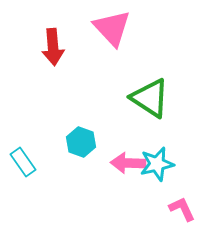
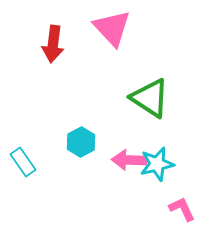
red arrow: moved 3 px up; rotated 12 degrees clockwise
cyan hexagon: rotated 12 degrees clockwise
pink arrow: moved 1 px right, 3 px up
